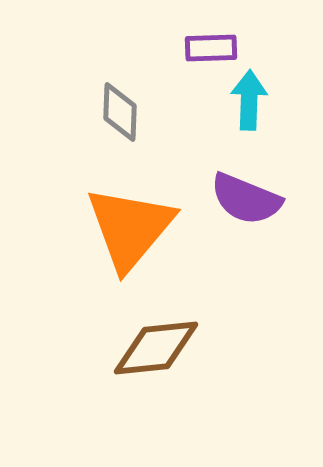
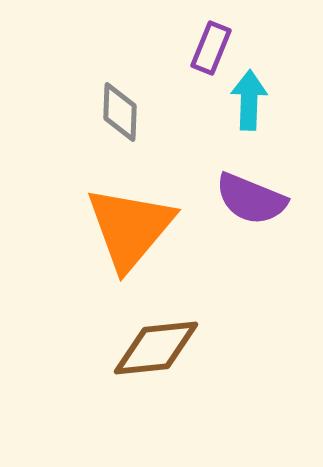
purple rectangle: rotated 66 degrees counterclockwise
purple semicircle: moved 5 px right
